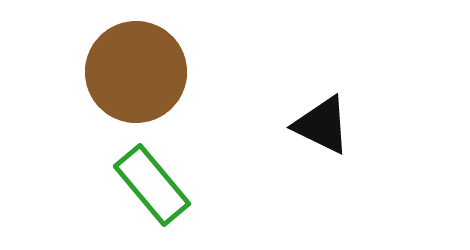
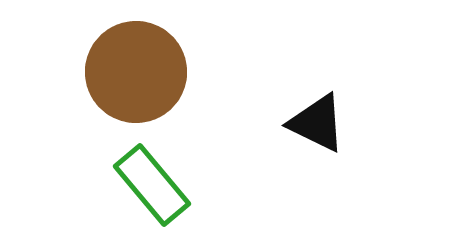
black triangle: moved 5 px left, 2 px up
